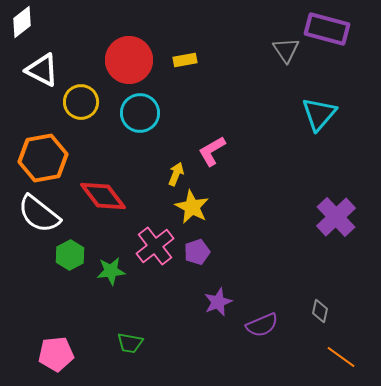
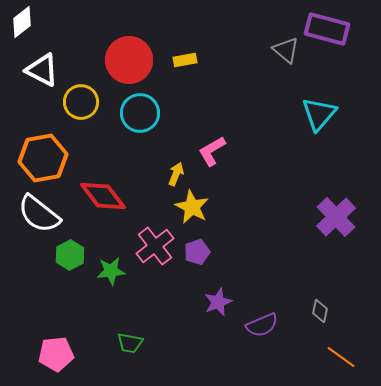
gray triangle: rotated 16 degrees counterclockwise
